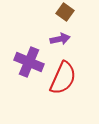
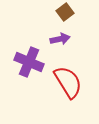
brown square: rotated 18 degrees clockwise
red semicircle: moved 5 px right, 4 px down; rotated 56 degrees counterclockwise
